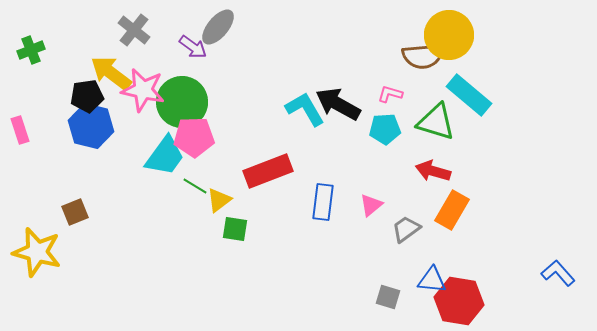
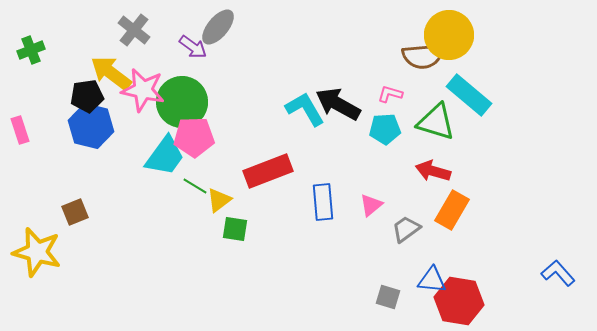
blue rectangle: rotated 12 degrees counterclockwise
